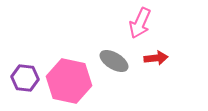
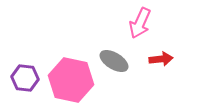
red arrow: moved 5 px right, 1 px down
pink hexagon: moved 2 px right, 1 px up
